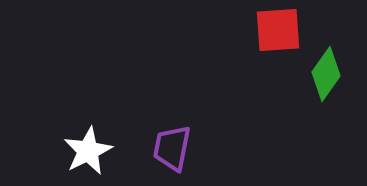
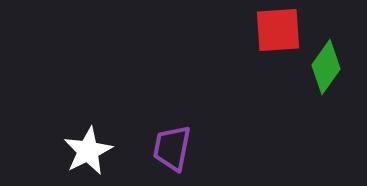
green diamond: moved 7 px up
